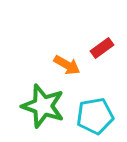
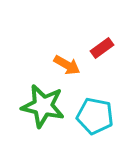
green star: rotated 6 degrees counterclockwise
cyan pentagon: rotated 21 degrees clockwise
